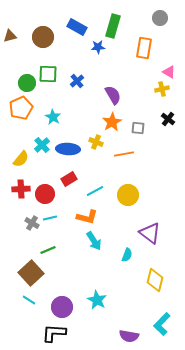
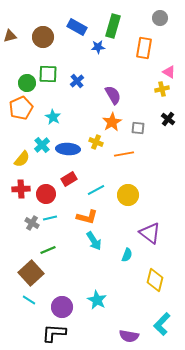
yellow semicircle at (21, 159): moved 1 px right
cyan line at (95, 191): moved 1 px right, 1 px up
red circle at (45, 194): moved 1 px right
